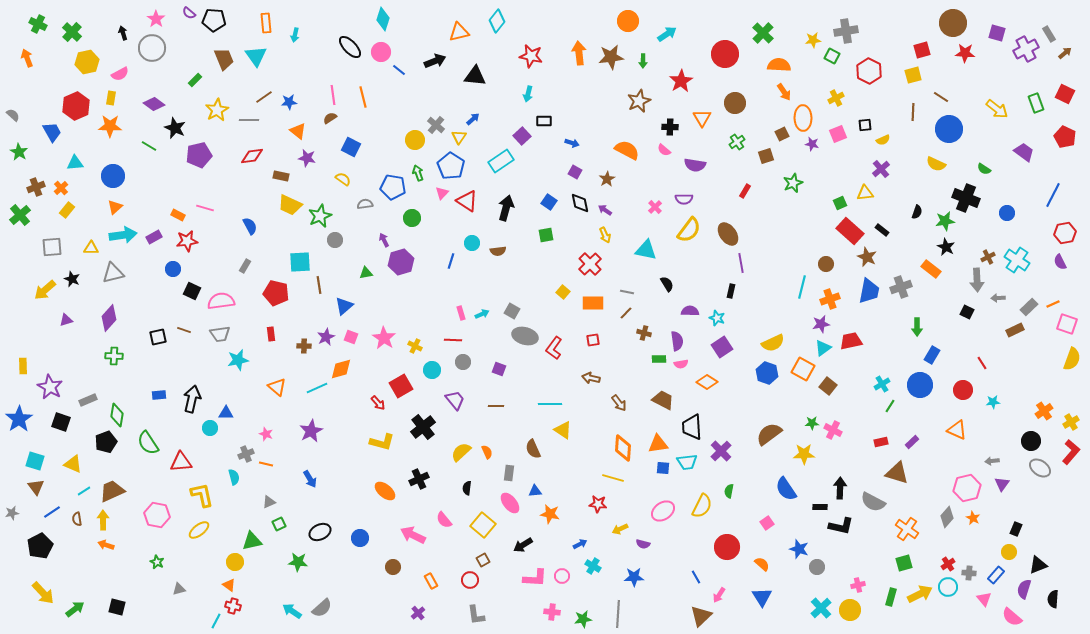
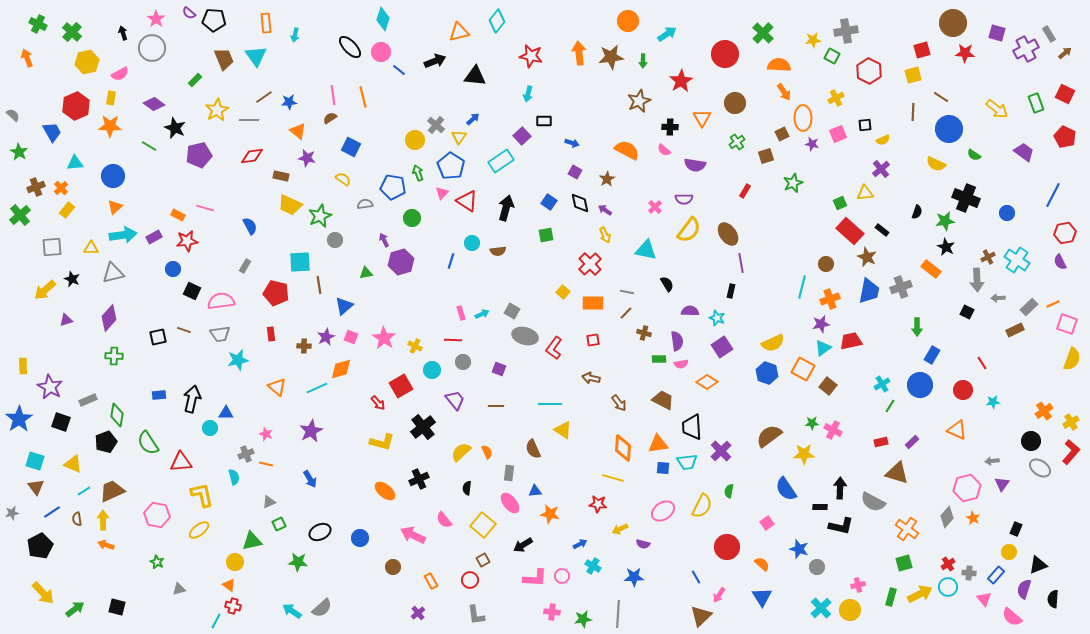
green semicircle at (984, 169): moved 10 px left, 14 px up
brown semicircle at (769, 434): moved 2 px down
